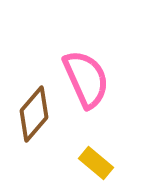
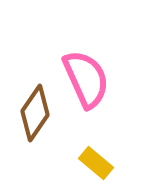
brown diamond: moved 1 px right, 1 px up; rotated 6 degrees counterclockwise
